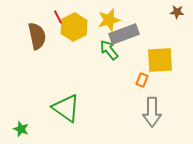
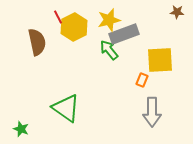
brown semicircle: moved 6 px down
